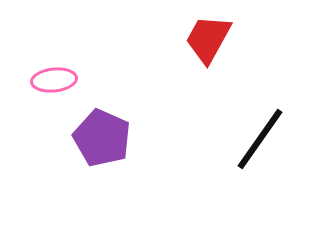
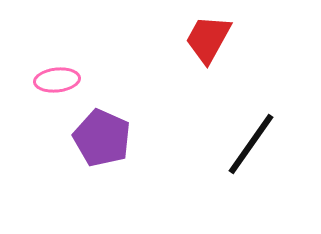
pink ellipse: moved 3 px right
black line: moved 9 px left, 5 px down
